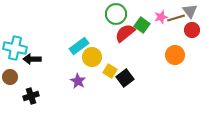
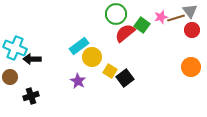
cyan cross: rotated 10 degrees clockwise
orange circle: moved 16 px right, 12 px down
